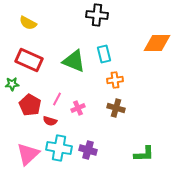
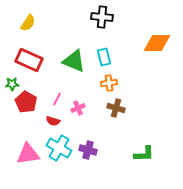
black cross: moved 5 px right, 2 px down
yellow semicircle: rotated 84 degrees counterclockwise
cyan rectangle: moved 3 px down
orange cross: moved 6 px left, 3 px down
red pentagon: moved 4 px left, 3 px up
red semicircle: moved 3 px right
cyan cross: rotated 20 degrees clockwise
pink triangle: rotated 35 degrees clockwise
